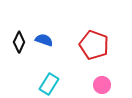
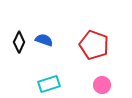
cyan rectangle: rotated 40 degrees clockwise
